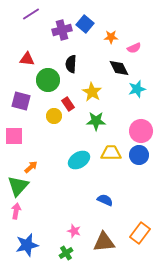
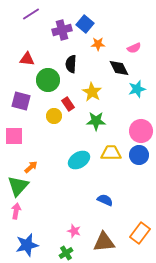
orange star: moved 13 px left, 7 px down
